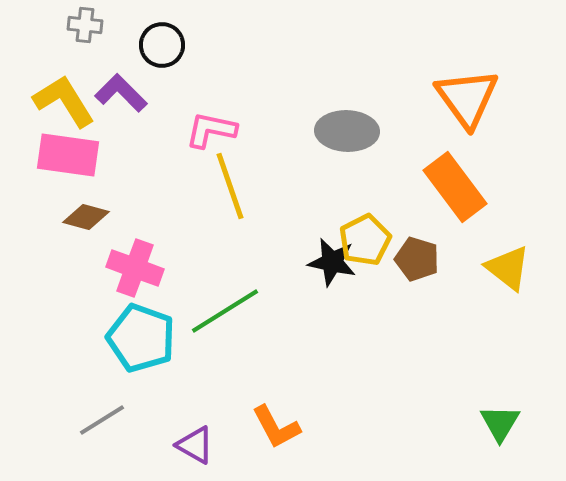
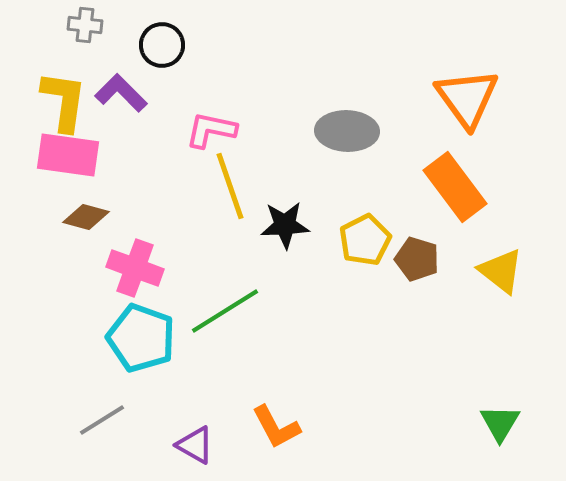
yellow L-shape: rotated 40 degrees clockwise
black star: moved 47 px left, 37 px up; rotated 15 degrees counterclockwise
yellow triangle: moved 7 px left, 3 px down
